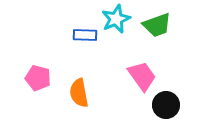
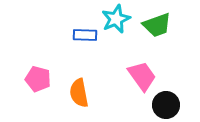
pink pentagon: moved 1 px down
